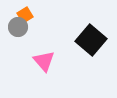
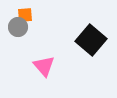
orange square: rotated 28 degrees clockwise
pink triangle: moved 5 px down
